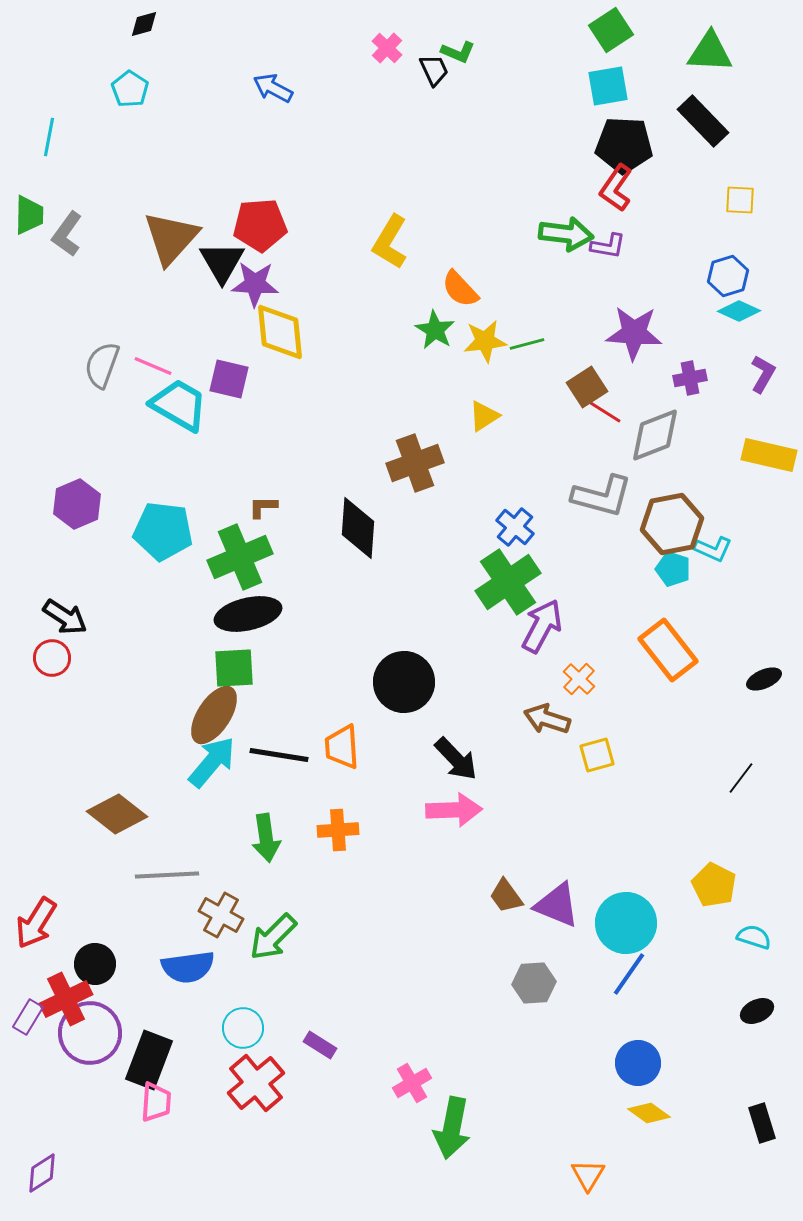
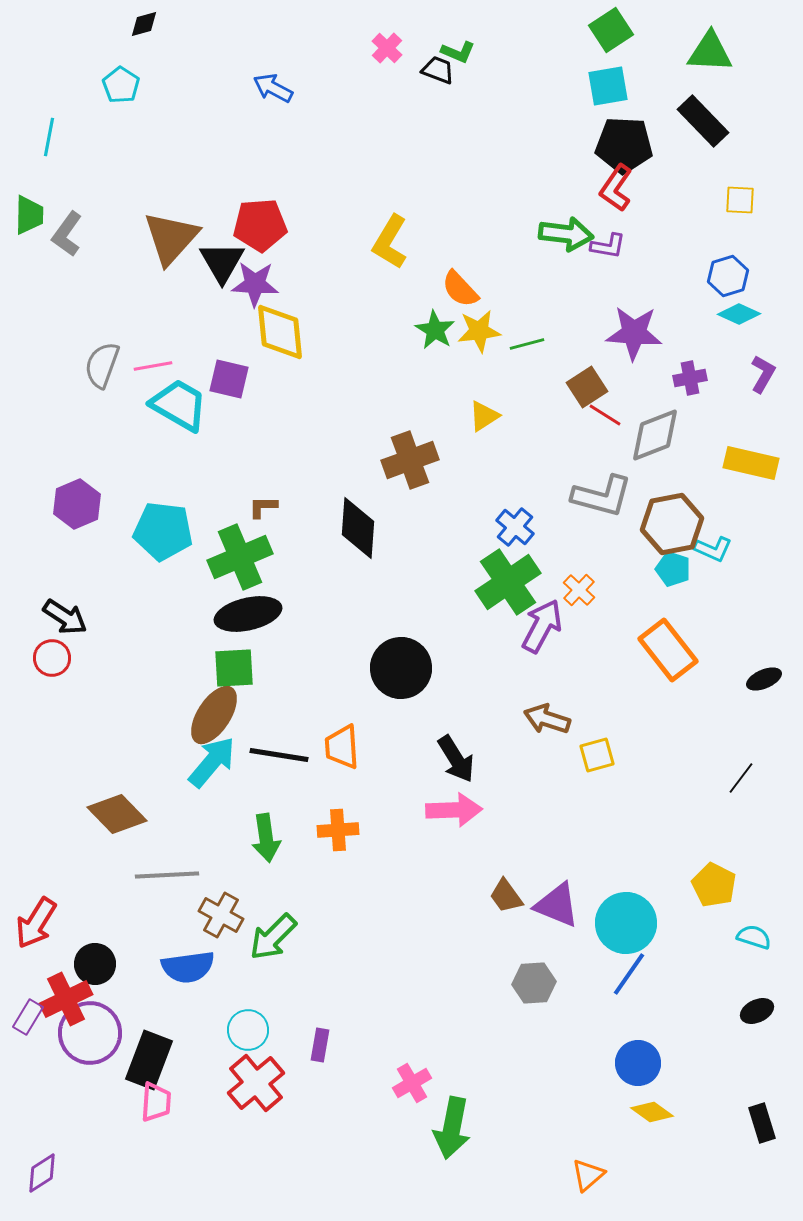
black trapezoid at (434, 70): moved 4 px right; rotated 44 degrees counterclockwise
cyan pentagon at (130, 89): moved 9 px left, 4 px up
cyan diamond at (739, 311): moved 3 px down
yellow star at (485, 341): moved 6 px left, 10 px up
pink line at (153, 366): rotated 33 degrees counterclockwise
red line at (605, 412): moved 3 px down
yellow rectangle at (769, 455): moved 18 px left, 8 px down
brown cross at (415, 463): moved 5 px left, 3 px up
orange cross at (579, 679): moved 89 px up
black circle at (404, 682): moved 3 px left, 14 px up
black arrow at (456, 759): rotated 12 degrees clockwise
brown diamond at (117, 814): rotated 8 degrees clockwise
cyan circle at (243, 1028): moved 5 px right, 2 px down
purple rectangle at (320, 1045): rotated 68 degrees clockwise
yellow diamond at (649, 1113): moved 3 px right, 1 px up
orange triangle at (588, 1175): rotated 18 degrees clockwise
